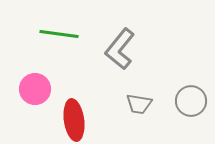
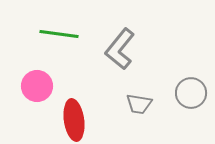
pink circle: moved 2 px right, 3 px up
gray circle: moved 8 px up
